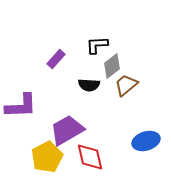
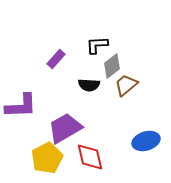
purple trapezoid: moved 2 px left, 2 px up
yellow pentagon: moved 1 px down
